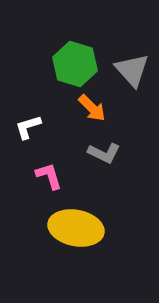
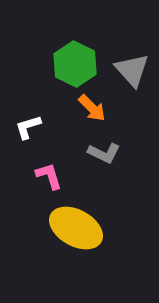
green hexagon: rotated 9 degrees clockwise
yellow ellipse: rotated 18 degrees clockwise
